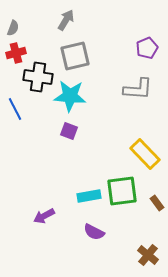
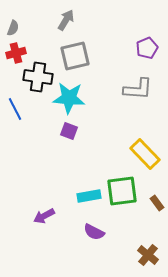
cyan star: moved 1 px left, 2 px down
